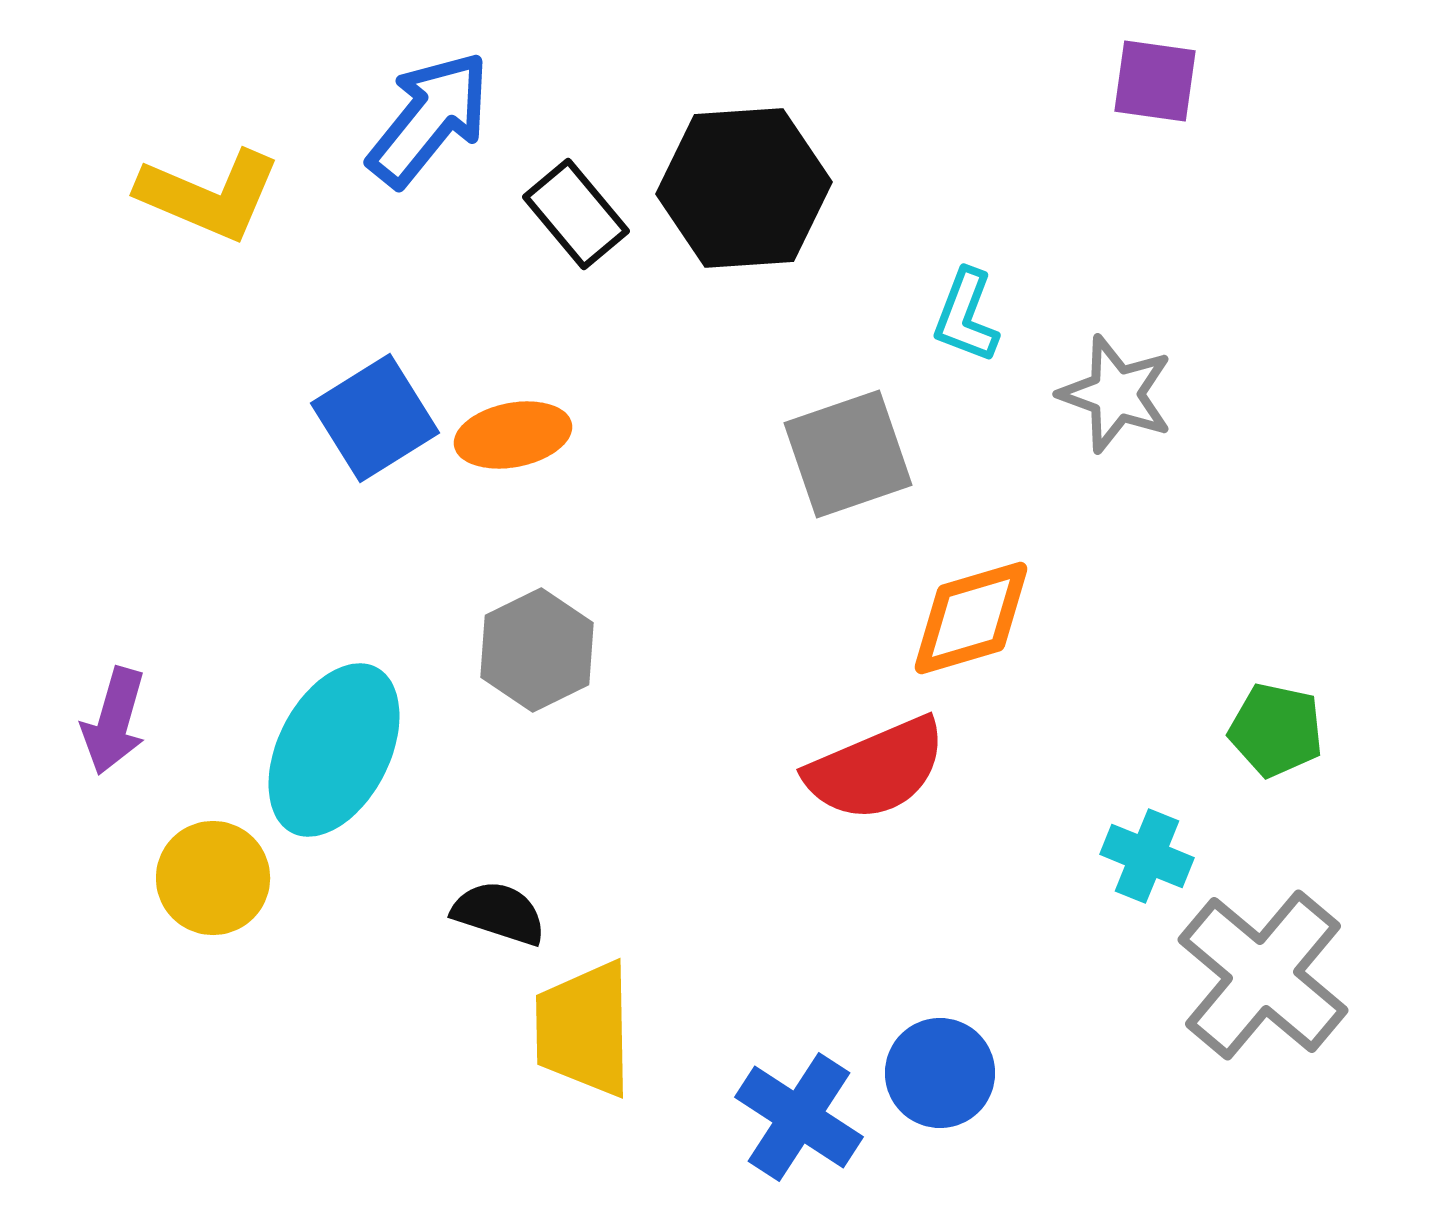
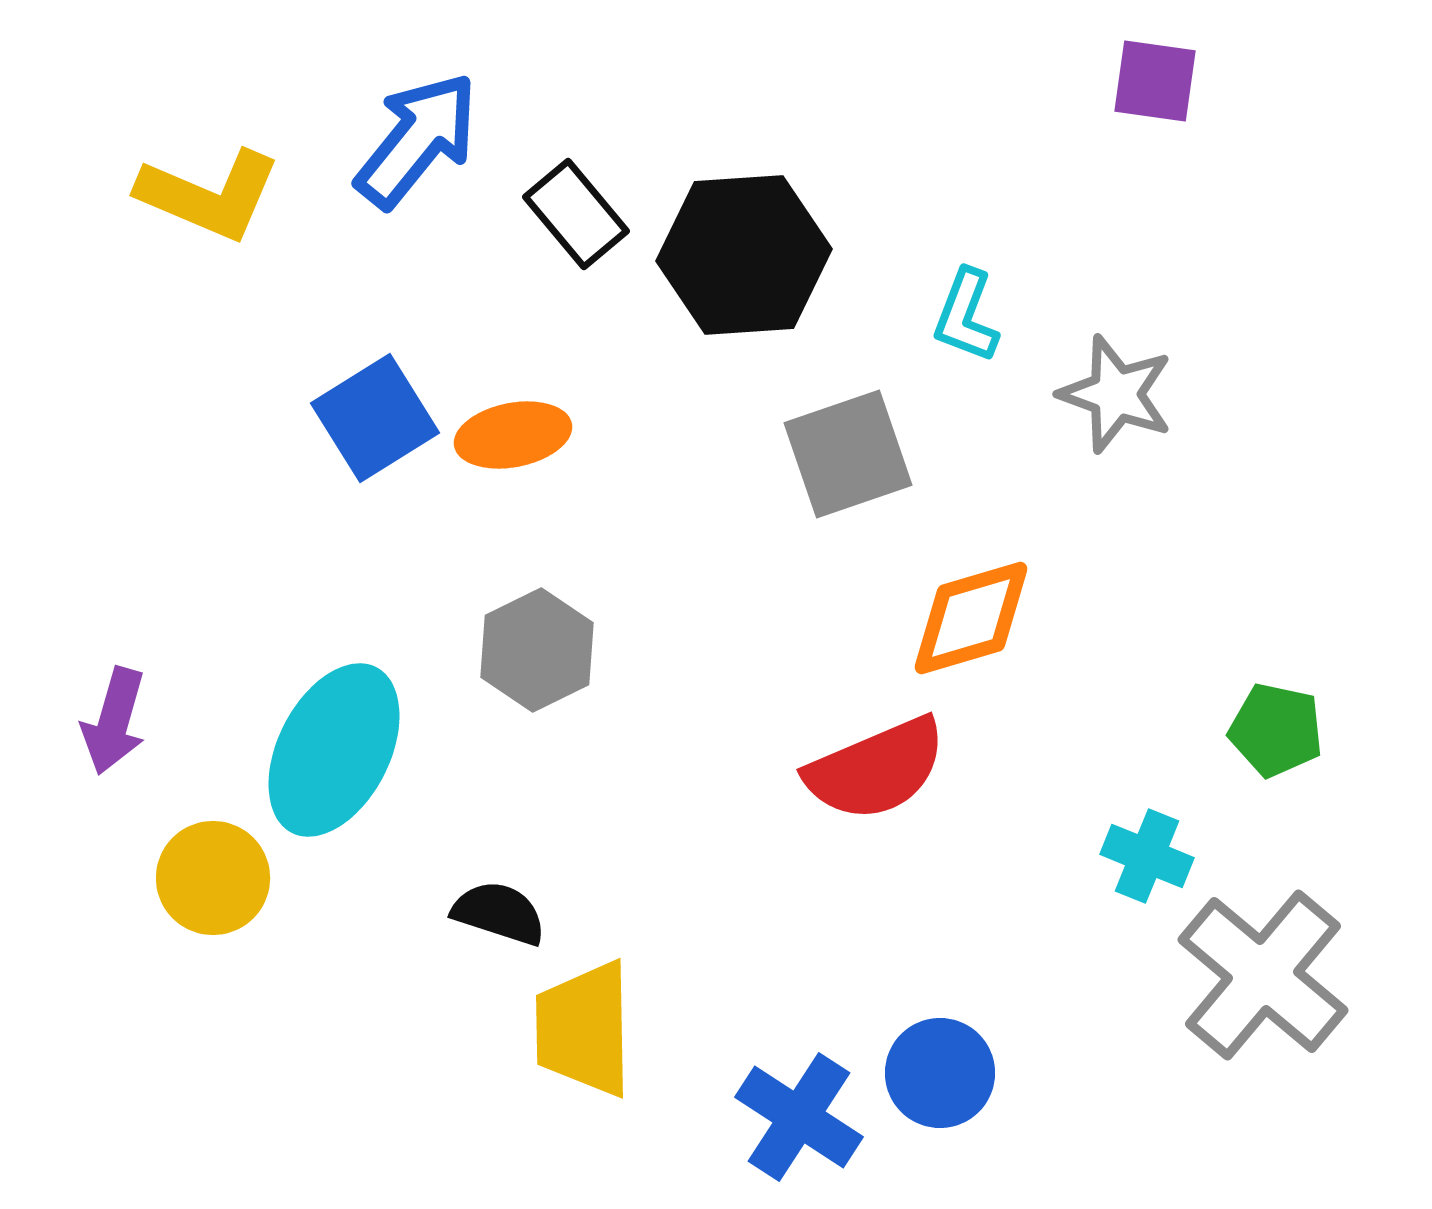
blue arrow: moved 12 px left, 21 px down
black hexagon: moved 67 px down
